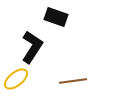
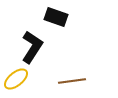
brown line: moved 1 px left
